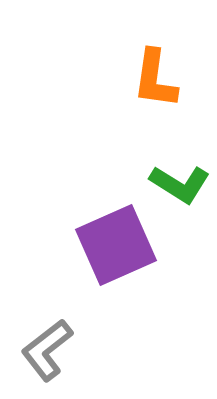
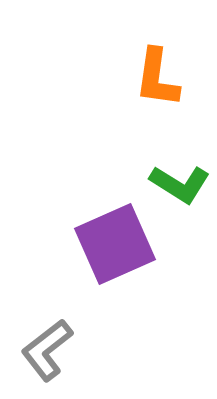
orange L-shape: moved 2 px right, 1 px up
purple square: moved 1 px left, 1 px up
